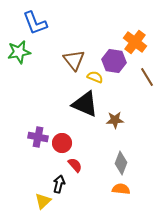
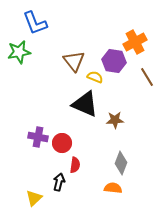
orange cross: rotated 25 degrees clockwise
brown triangle: moved 1 px down
red semicircle: rotated 49 degrees clockwise
black arrow: moved 2 px up
orange semicircle: moved 8 px left, 1 px up
yellow triangle: moved 9 px left, 3 px up
